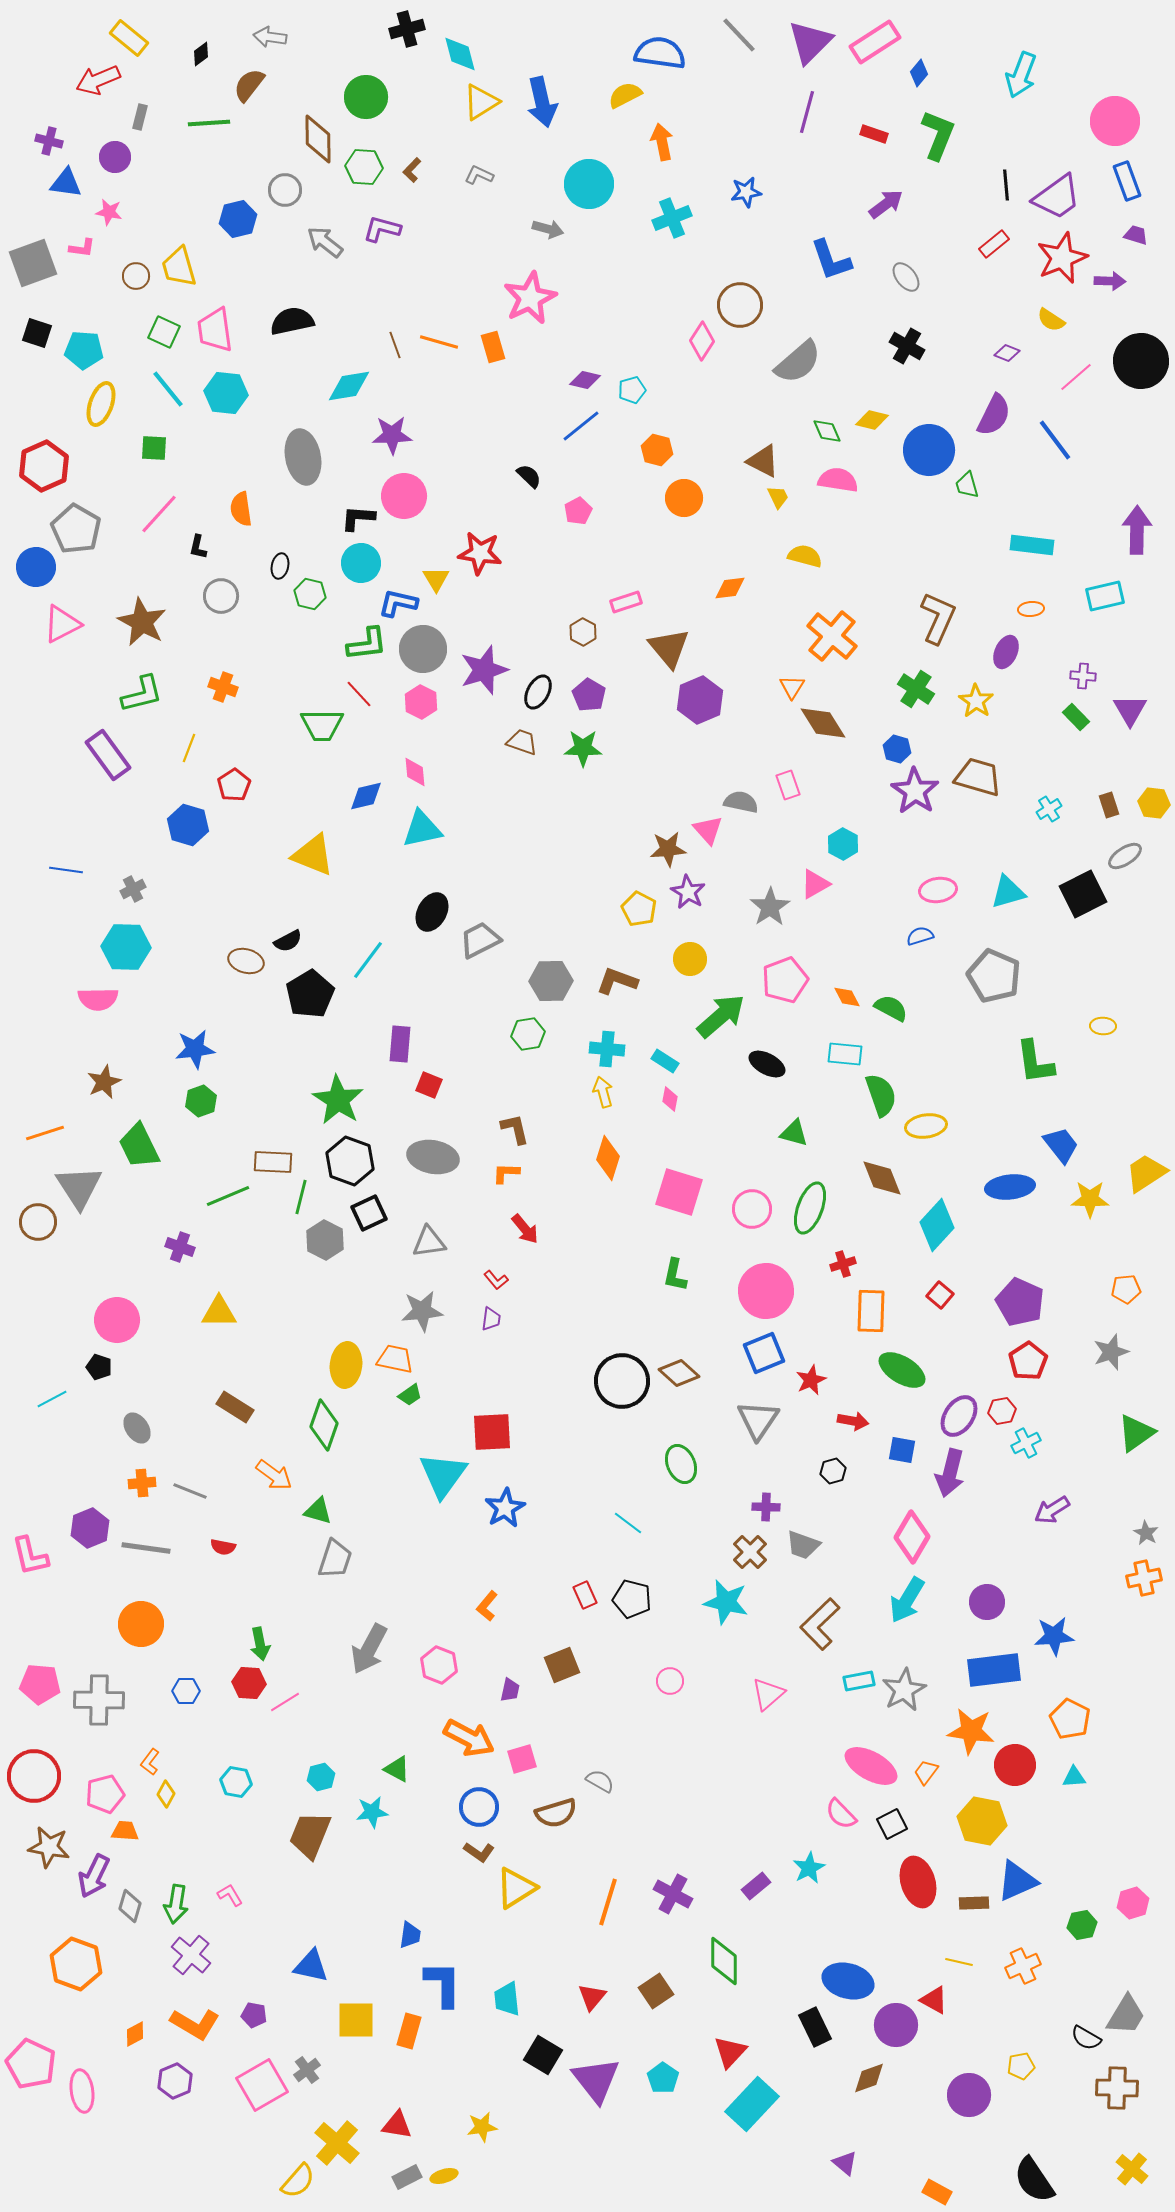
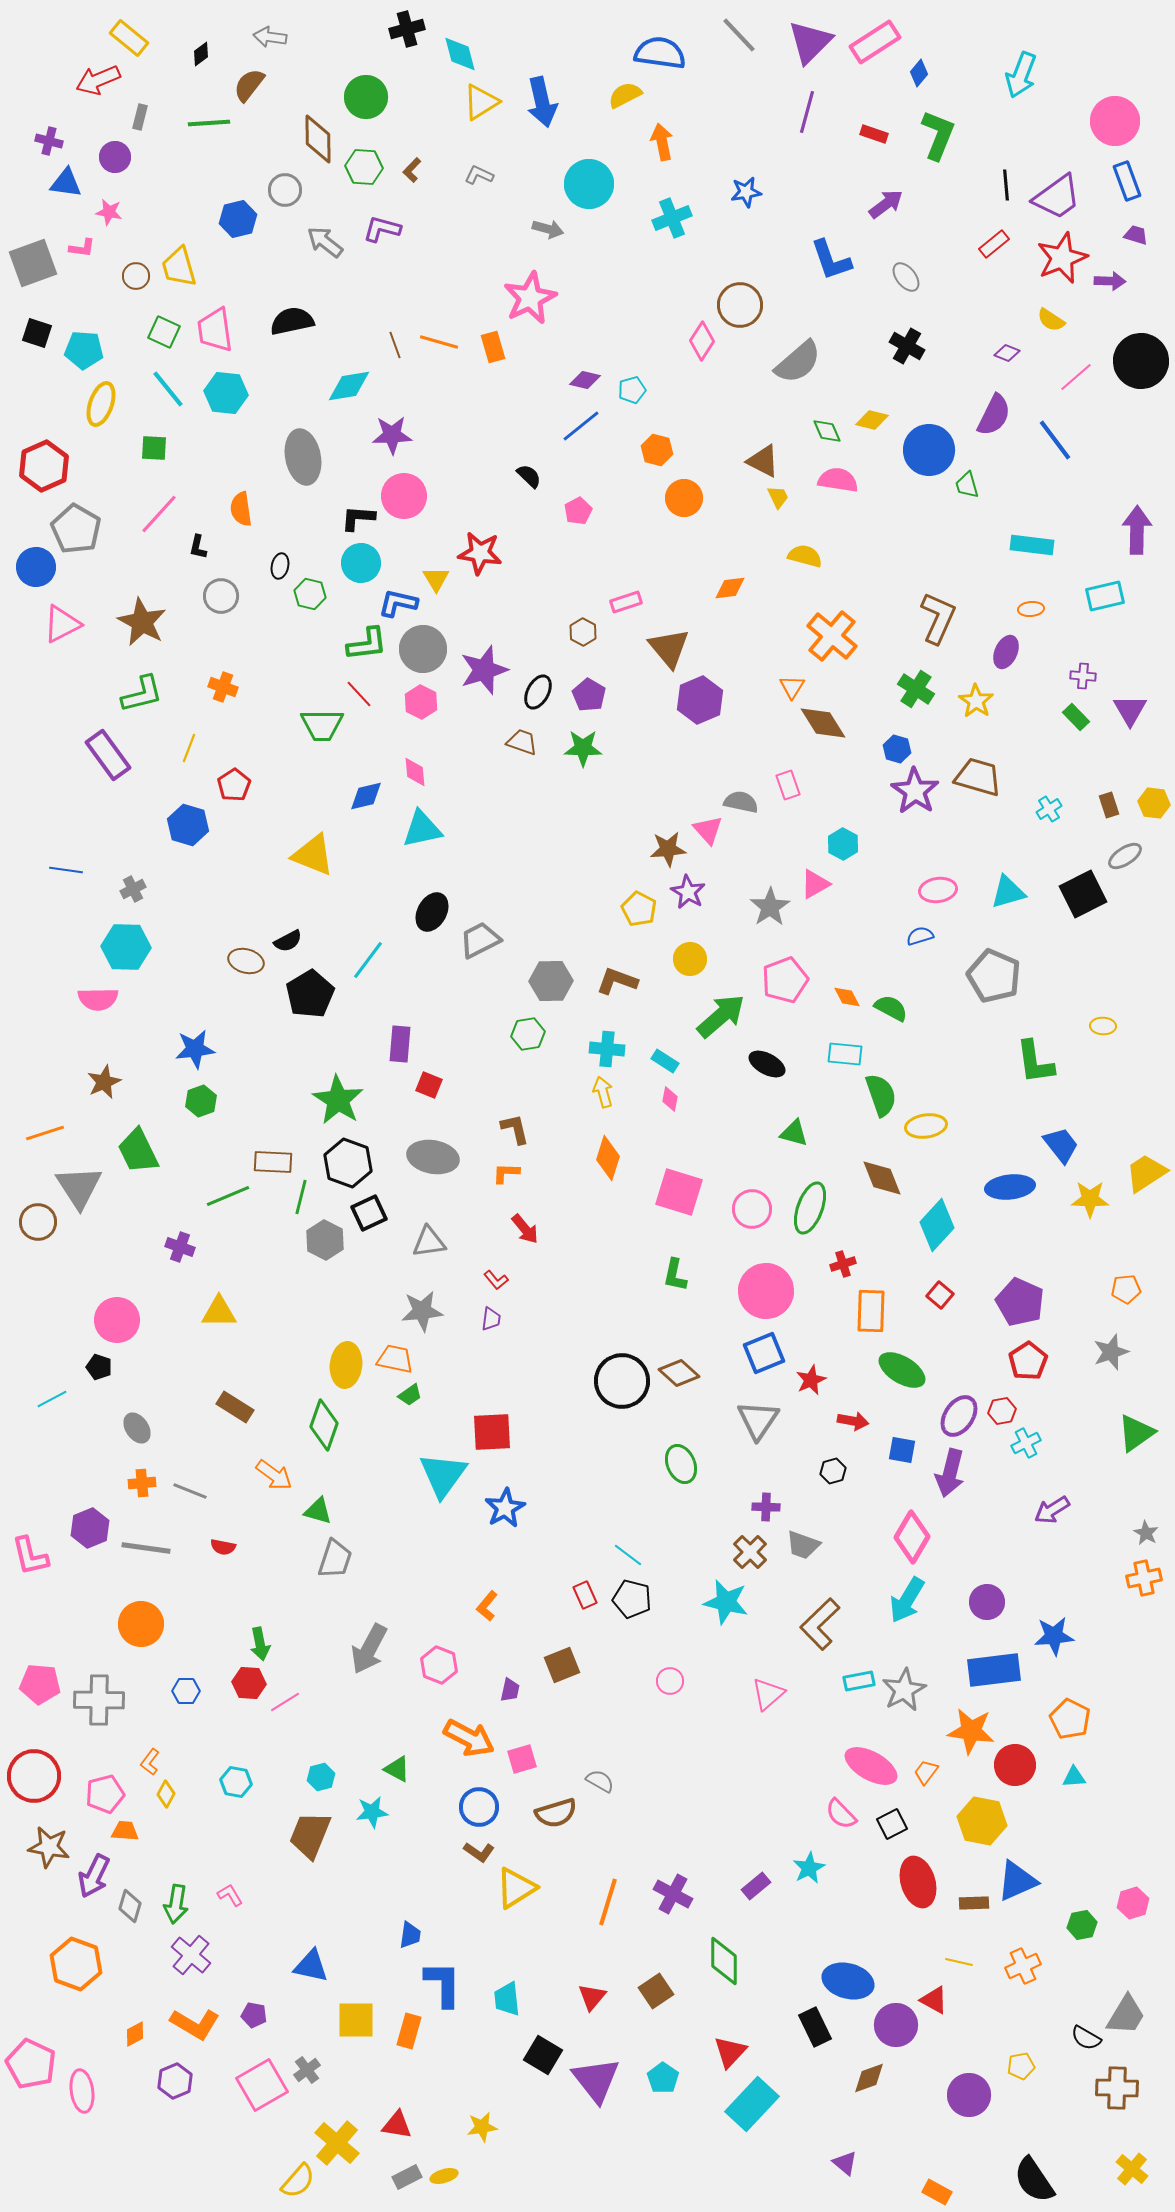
green trapezoid at (139, 1146): moved 1 px left, 5 px down
black hexagon at (350, 1161): moved 2 px left, 2 px down
cyan line at (628, 1523): moved 32 px down
